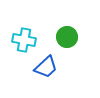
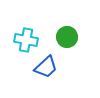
cyan cross: moved 2 px right
